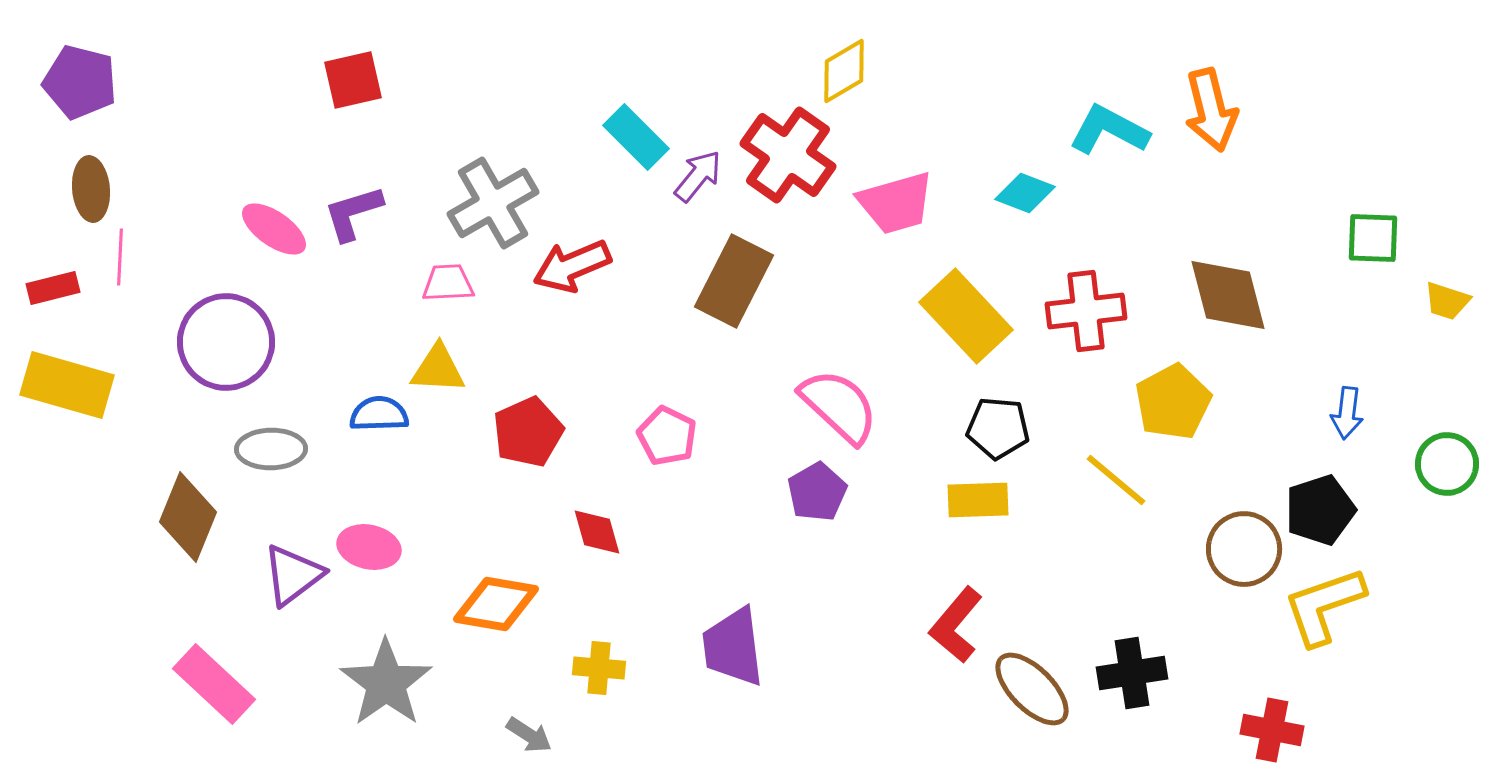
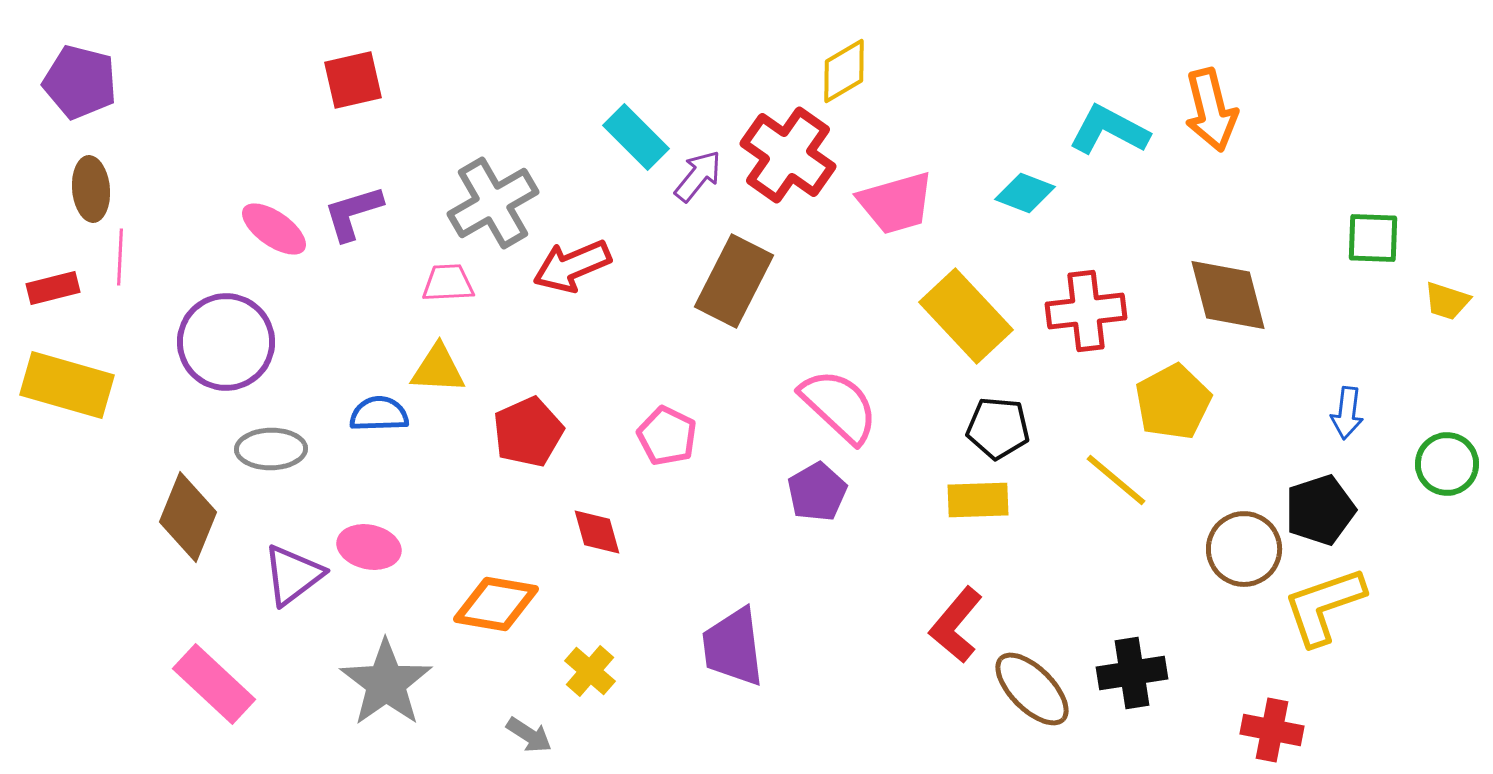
yellow cross at (599, 668): moved 9 px left, 3 px down; rotated 36 degrees clockwise
